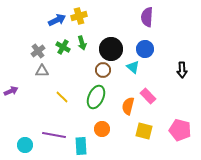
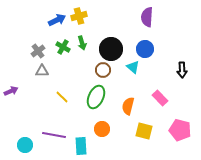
pink rectangle: moved 12 px right, 2 px down
